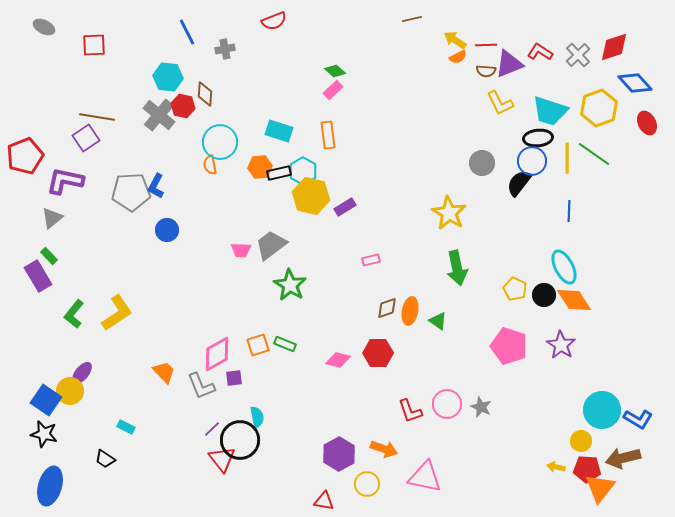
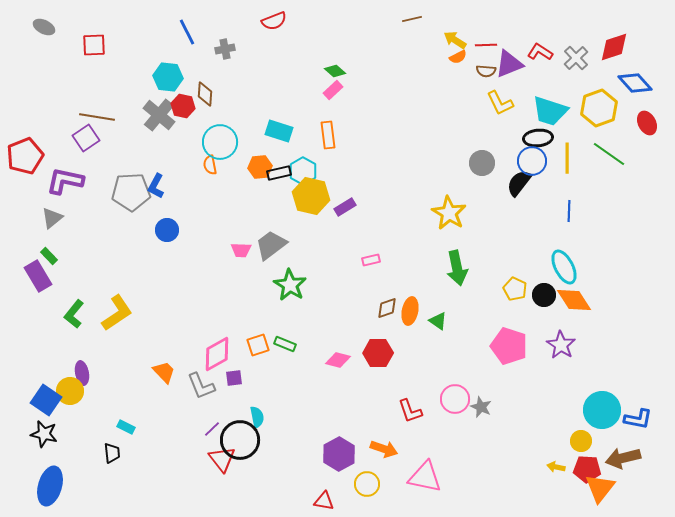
gray cross at (578, 55): moved 2 px left, 3 px down
green line at (594, 154): moved 15 px right
purple ellipse at (82, 373): rotated 50 degrees counterclockwise
pink circle at (447, 404): moved 8 px right, 5 px up
blue L-shape at (638, 419): rotated 20 degrees counterclockwise
black trapezoid at (105, 459): moved 7 px right, 6 px up; rotated 130 degrees counterclockwise
